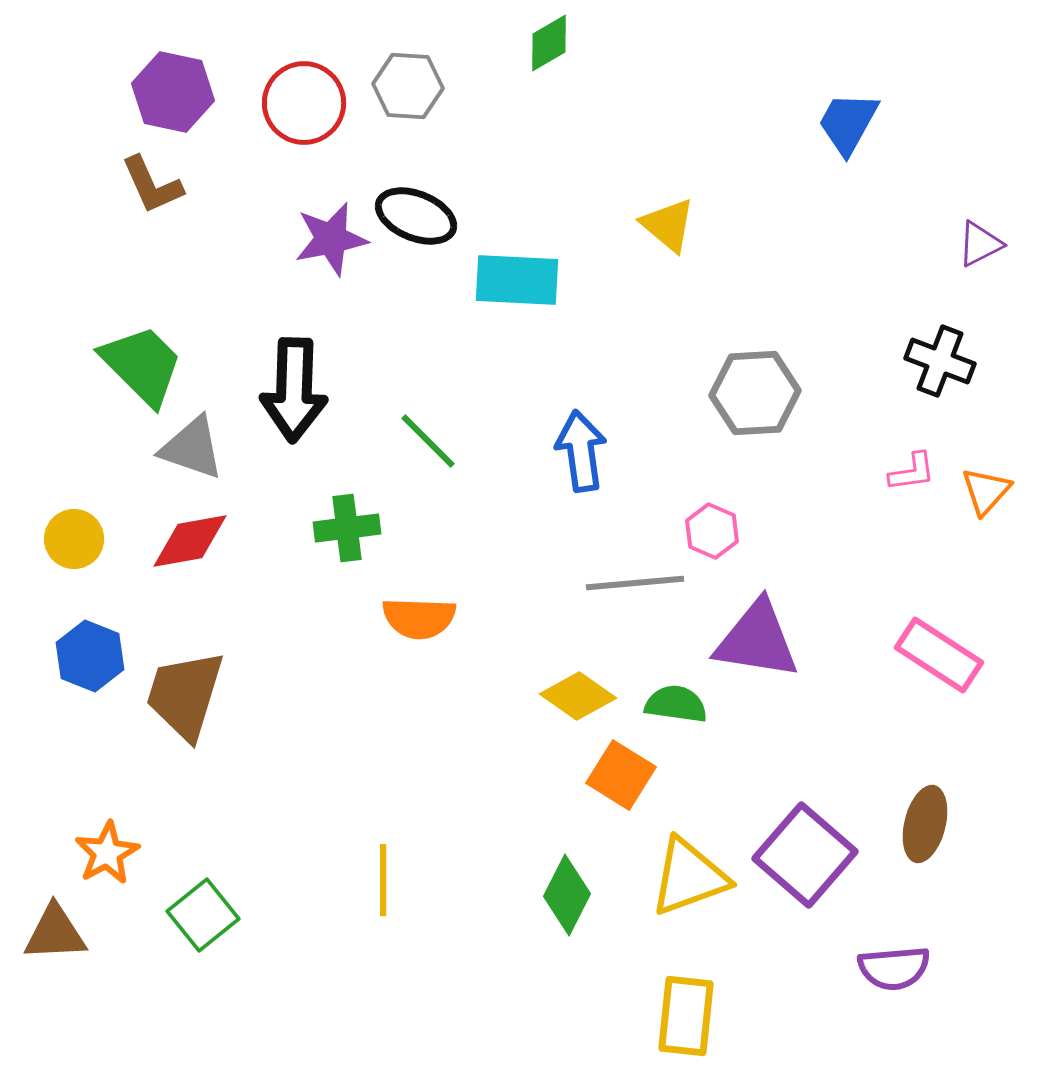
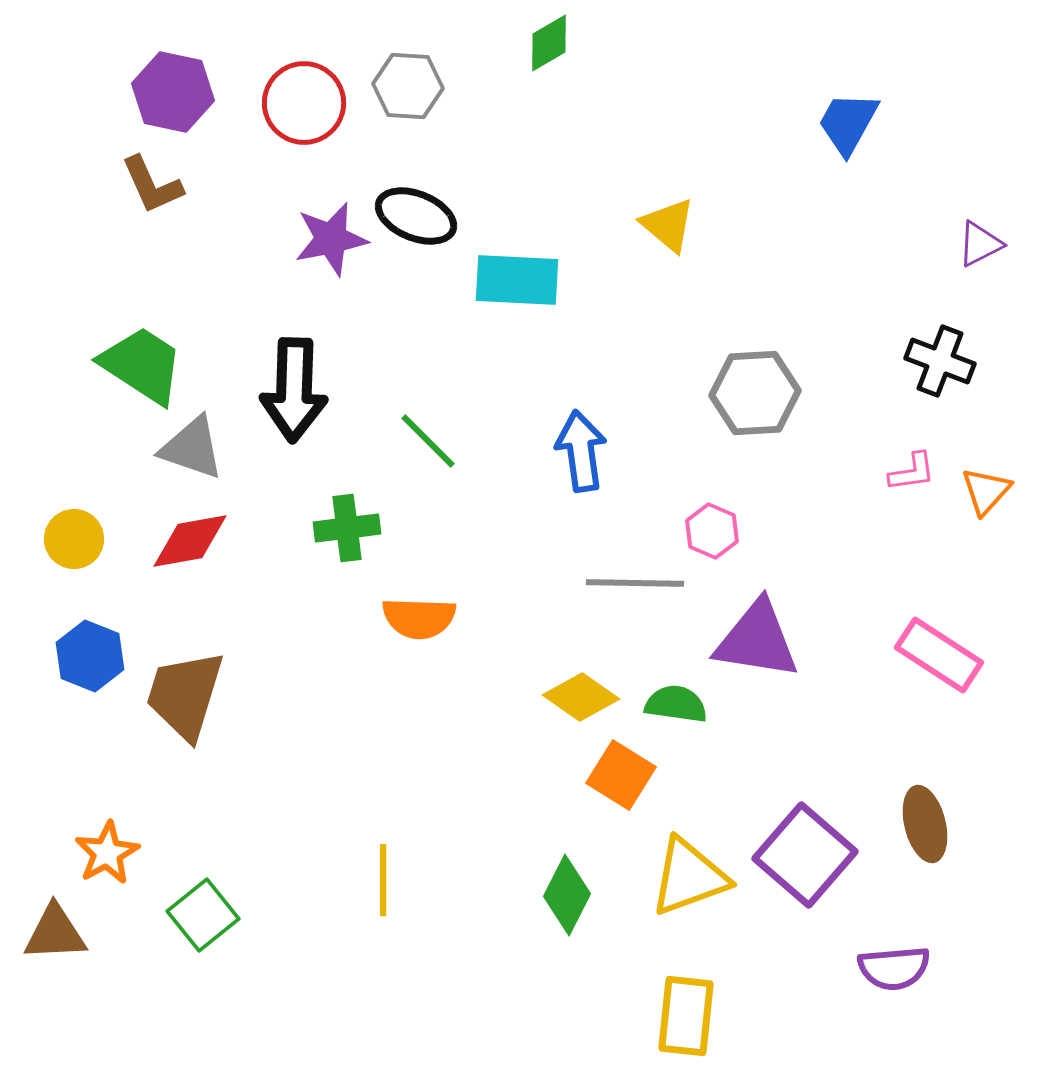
green trapezoid at (142, 365): rotated 12 degrees counterclockwise
gray line at (635, 583): rotated 6 degrees clockwise
yellow diamond at (578, 696): moved 3 px right, 1 px down
brown ellipse at (925, 824): rotated 28 degrees counterclockwise
